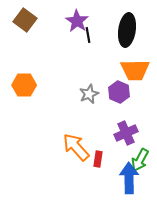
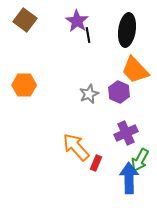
orange trapezoid: rotated 48 degrees clockwise
red rectangle: moved 2 px left, 4 px down; rotated 14 degrees clockwise
